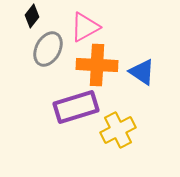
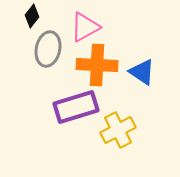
gray ellipse: rotated 16 degrees counterclockwise
